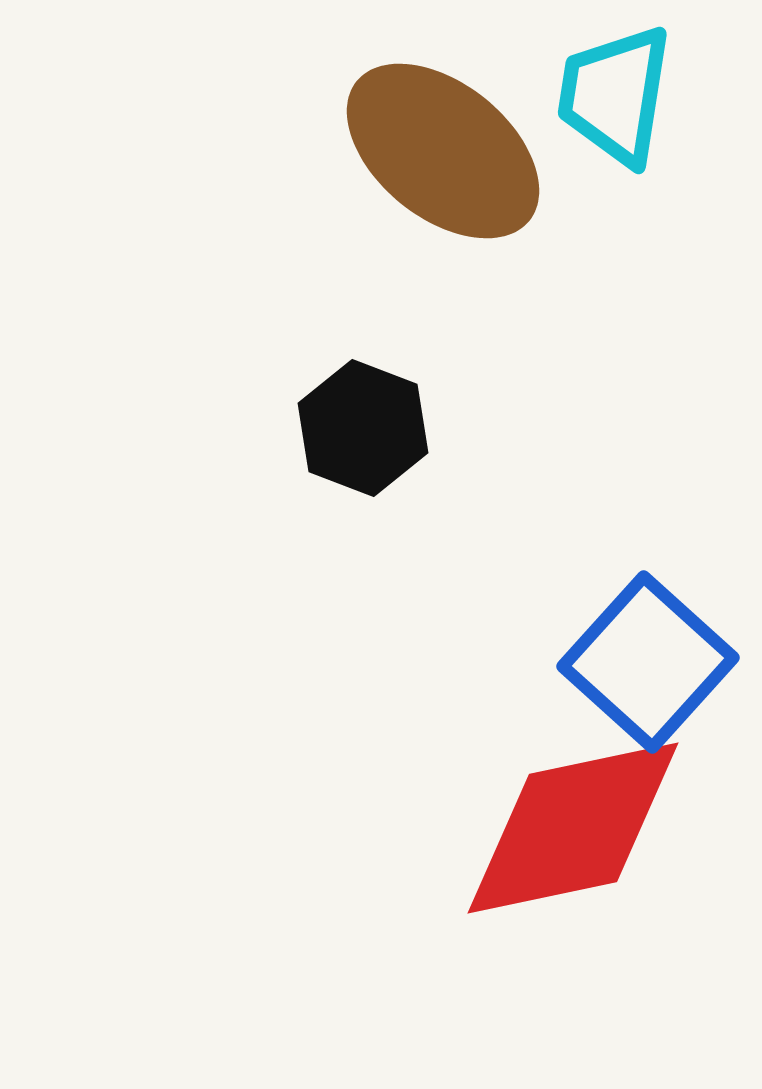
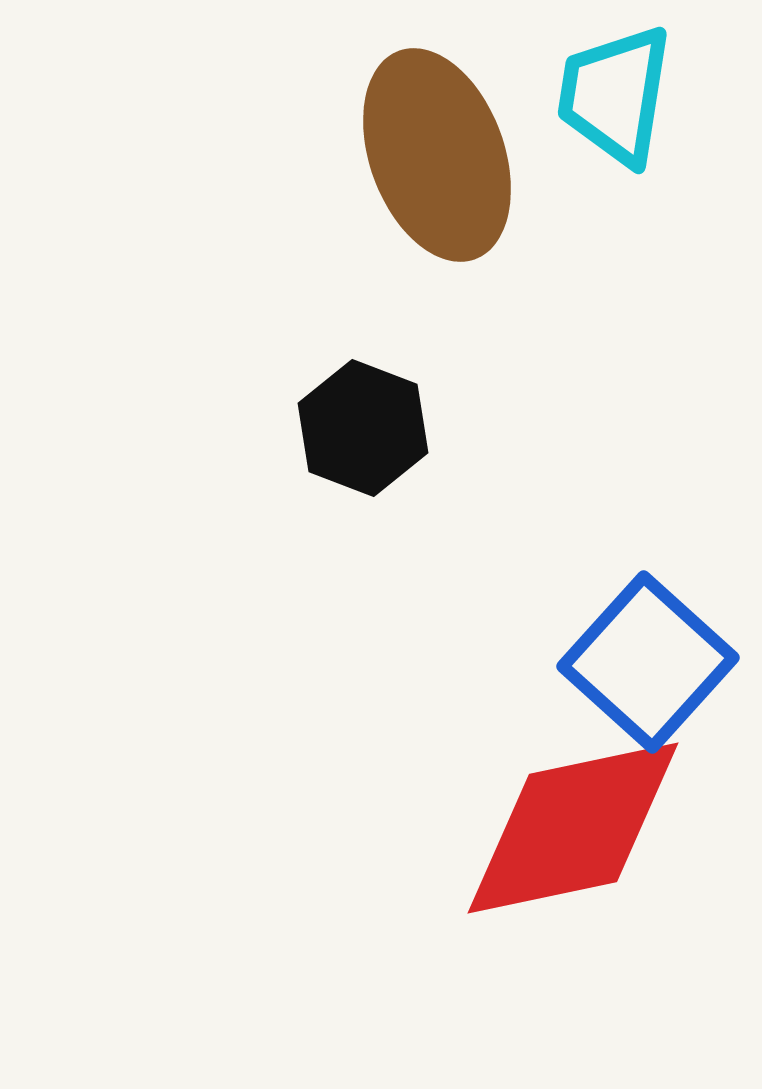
brown ellipse: moved 6 px left, 4 px down; rotated 31 degrees clockwise
